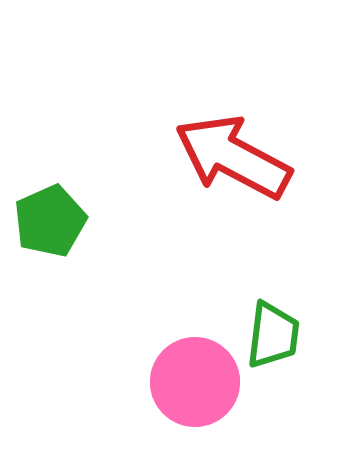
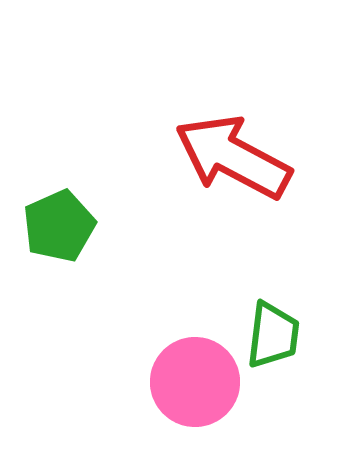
green pentagon: moved 9 px right, 5 px down
